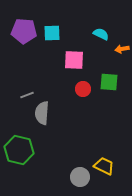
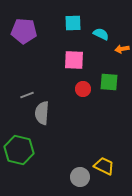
cyan square: moved 21 px right, 10 px up
